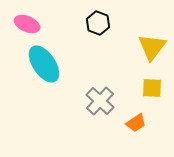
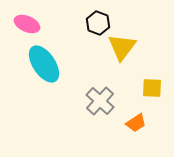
yellow triangle: moved 30 px left
